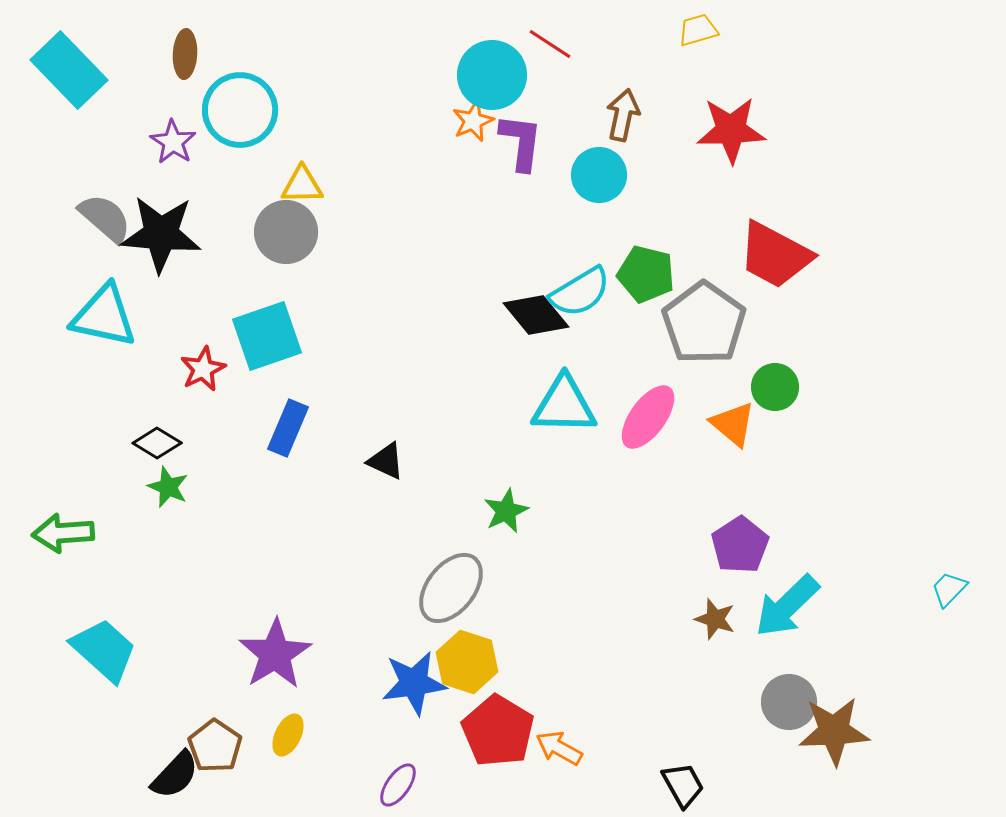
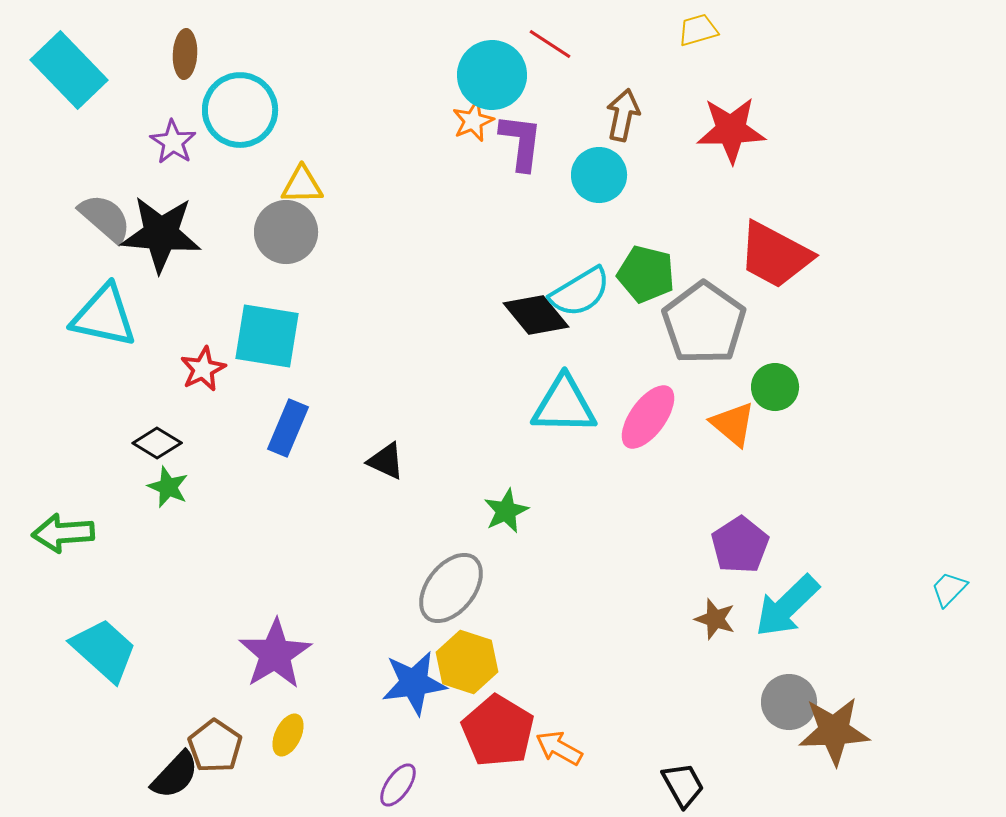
cyan square at (267, 336): rotated 28 degrees clockwise
